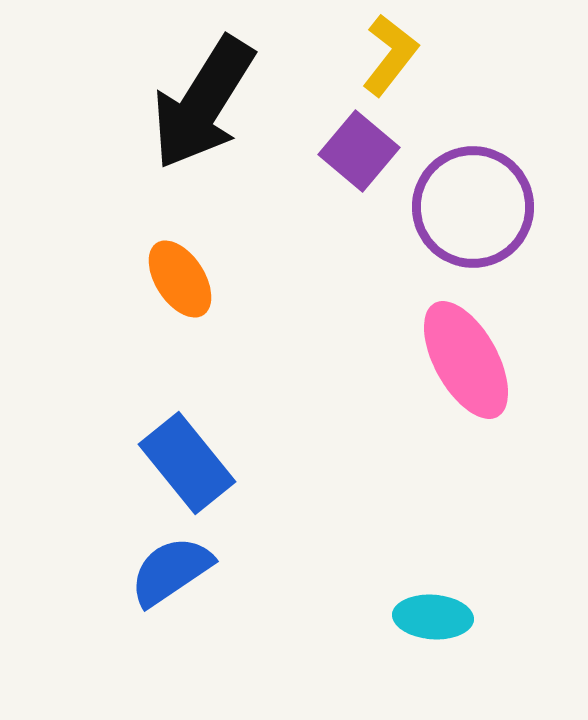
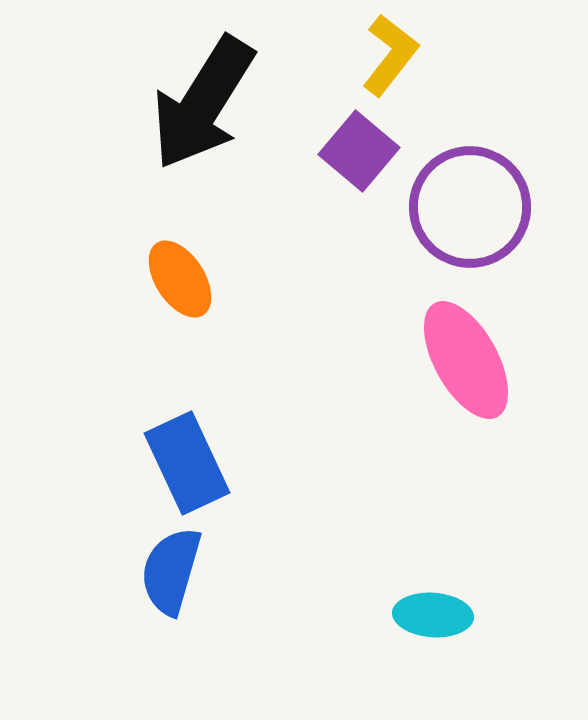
purple circle: moved 3 px left
blue rectangle: rotated 14 degrees clockwise
blue semicircle: rotated 40 degrees counterclockwise
cyan ellipse: moved 2 px up
